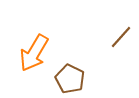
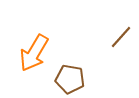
brown pentagon: rotated 16 degrees counterclockwise
